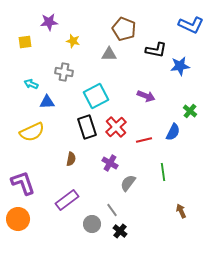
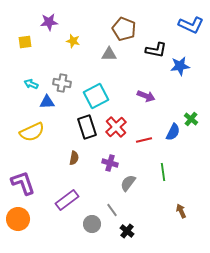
gray cross: moved 2 px left, 11 px down
green cross: moved 1 px right, 8 px down
brown semicircle: moved 3 px right, 1 px up
purple cross: rotated 14 degrees counterclockwise
black cross: moved 7 px right
